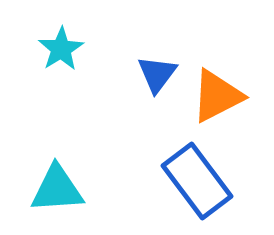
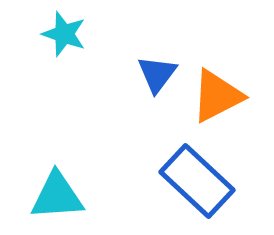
cyan star: moved 3 px right, 15 px up; rotated 21 degrees counterclockwise
blue rectangle: rotated 10 degrees counterclockwise
cyan triangle: moved 7 px down
